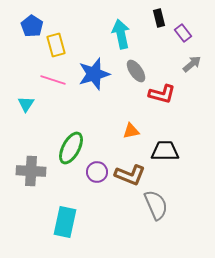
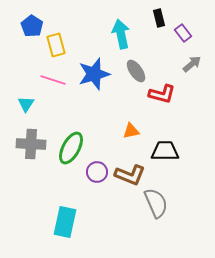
gray cross: moved 27 px up
gray semicircle: moved 2 px up
